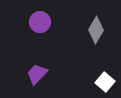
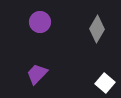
gray diamond: moved 1 px right, 1 px up
white square: moved 1 px down
